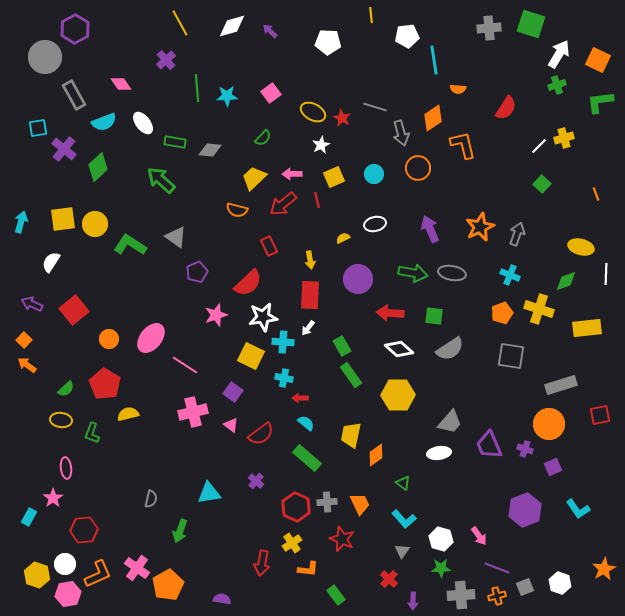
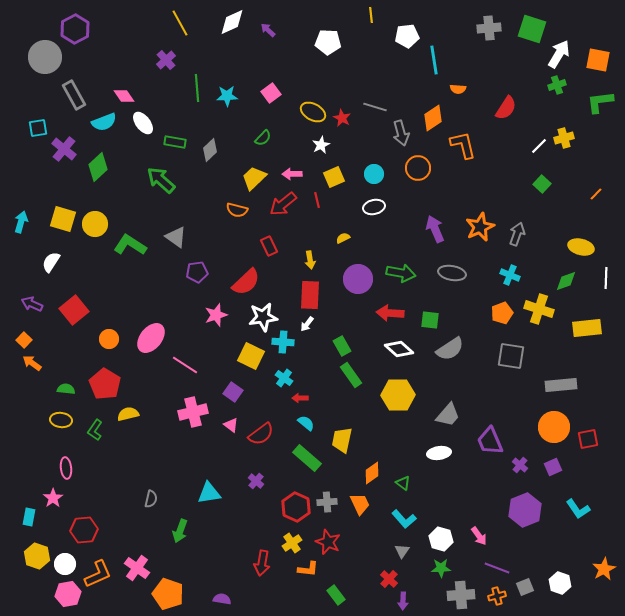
green square at (531, 24): moved 1 px right, 5 px down
white diamond at (232, 26): moved 4 px up; rotated 8 degrees counterclockwise
purple arrow at (270, 31): moved 2 px left, 1 px up
orange square at (598, 60): rotated 15 degrees counterclockwise
pink diamond at (121, 84): moved 3 px right, 12 px down
gray diamond at (210, 150): rotated 50 degrees counterclockwise
orange line at (596, 194): rotated 64 degrees clockwise
yellow square at (63, 219): rotated 24 degrees clockwise
white ellipse at (375, 224): moved 1 px left, 17 px up
purple arrow at (430, 229): moved 5 px right
purple pentagon at (197, 272): rotated 15 degrees clockwise
green arrow at (413, 273): moved 12 px left
white line at (606, 274): moved 4 px down
red semicircle at (248, 283): moved 2 px left, 1 px up
green square at (434, 316): moved 4 px left, 4 px down
white arrow at (308, 328): moved 1 px left, 4 px up
orange arrow at (27, 365): moved 5 px right, 2 px up
cyan cross at (284, 378): rotated 24 degrees clockwise
gray rectangle at (561, 385): rotated 12 degrees clockwise
green semicircle at (66, 389): rotated 132 degrees counterclockwise
red square at (600, 415): moved 12 px left, 24 px down
gray trapezoid at (450, 422): moved 2 px left, 7 px up
orange circle at (549, 424): moved 5 px right, 3 px down
green L-shape at (92, 433): moved 3 px right, 3 px up; rotated 15 degrees clockwise
yellow trapezoid at (351, 435): moved 9 px left, 5 px down
purple trapezoid at (489, 445): moved 1 px right, 4 px up
purple cross at (525, 449): moved 5 px left, 16 px down; rotated 21 degrees clockwise
orange diamond at (376, 455): moved 4 px left, 18 px down
cyan rectangle at (29, 517): rotated 18 degrees counterclockwise
red star at (342, 539): moved 14 px left, 3 px down
yellow hexagon at (37, 575): moved 19 px up
orange pentagon at (168, 585): moved 9 px down; rotated 24 degrees counterclockwise
purple arrow at (413, 601): moved 10 px left
